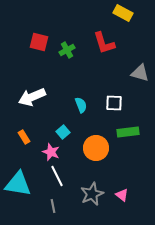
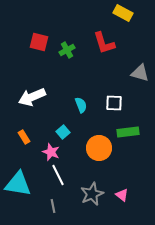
orange circle: moved 3 px right
white line: moved 1 px right, 1 px up
